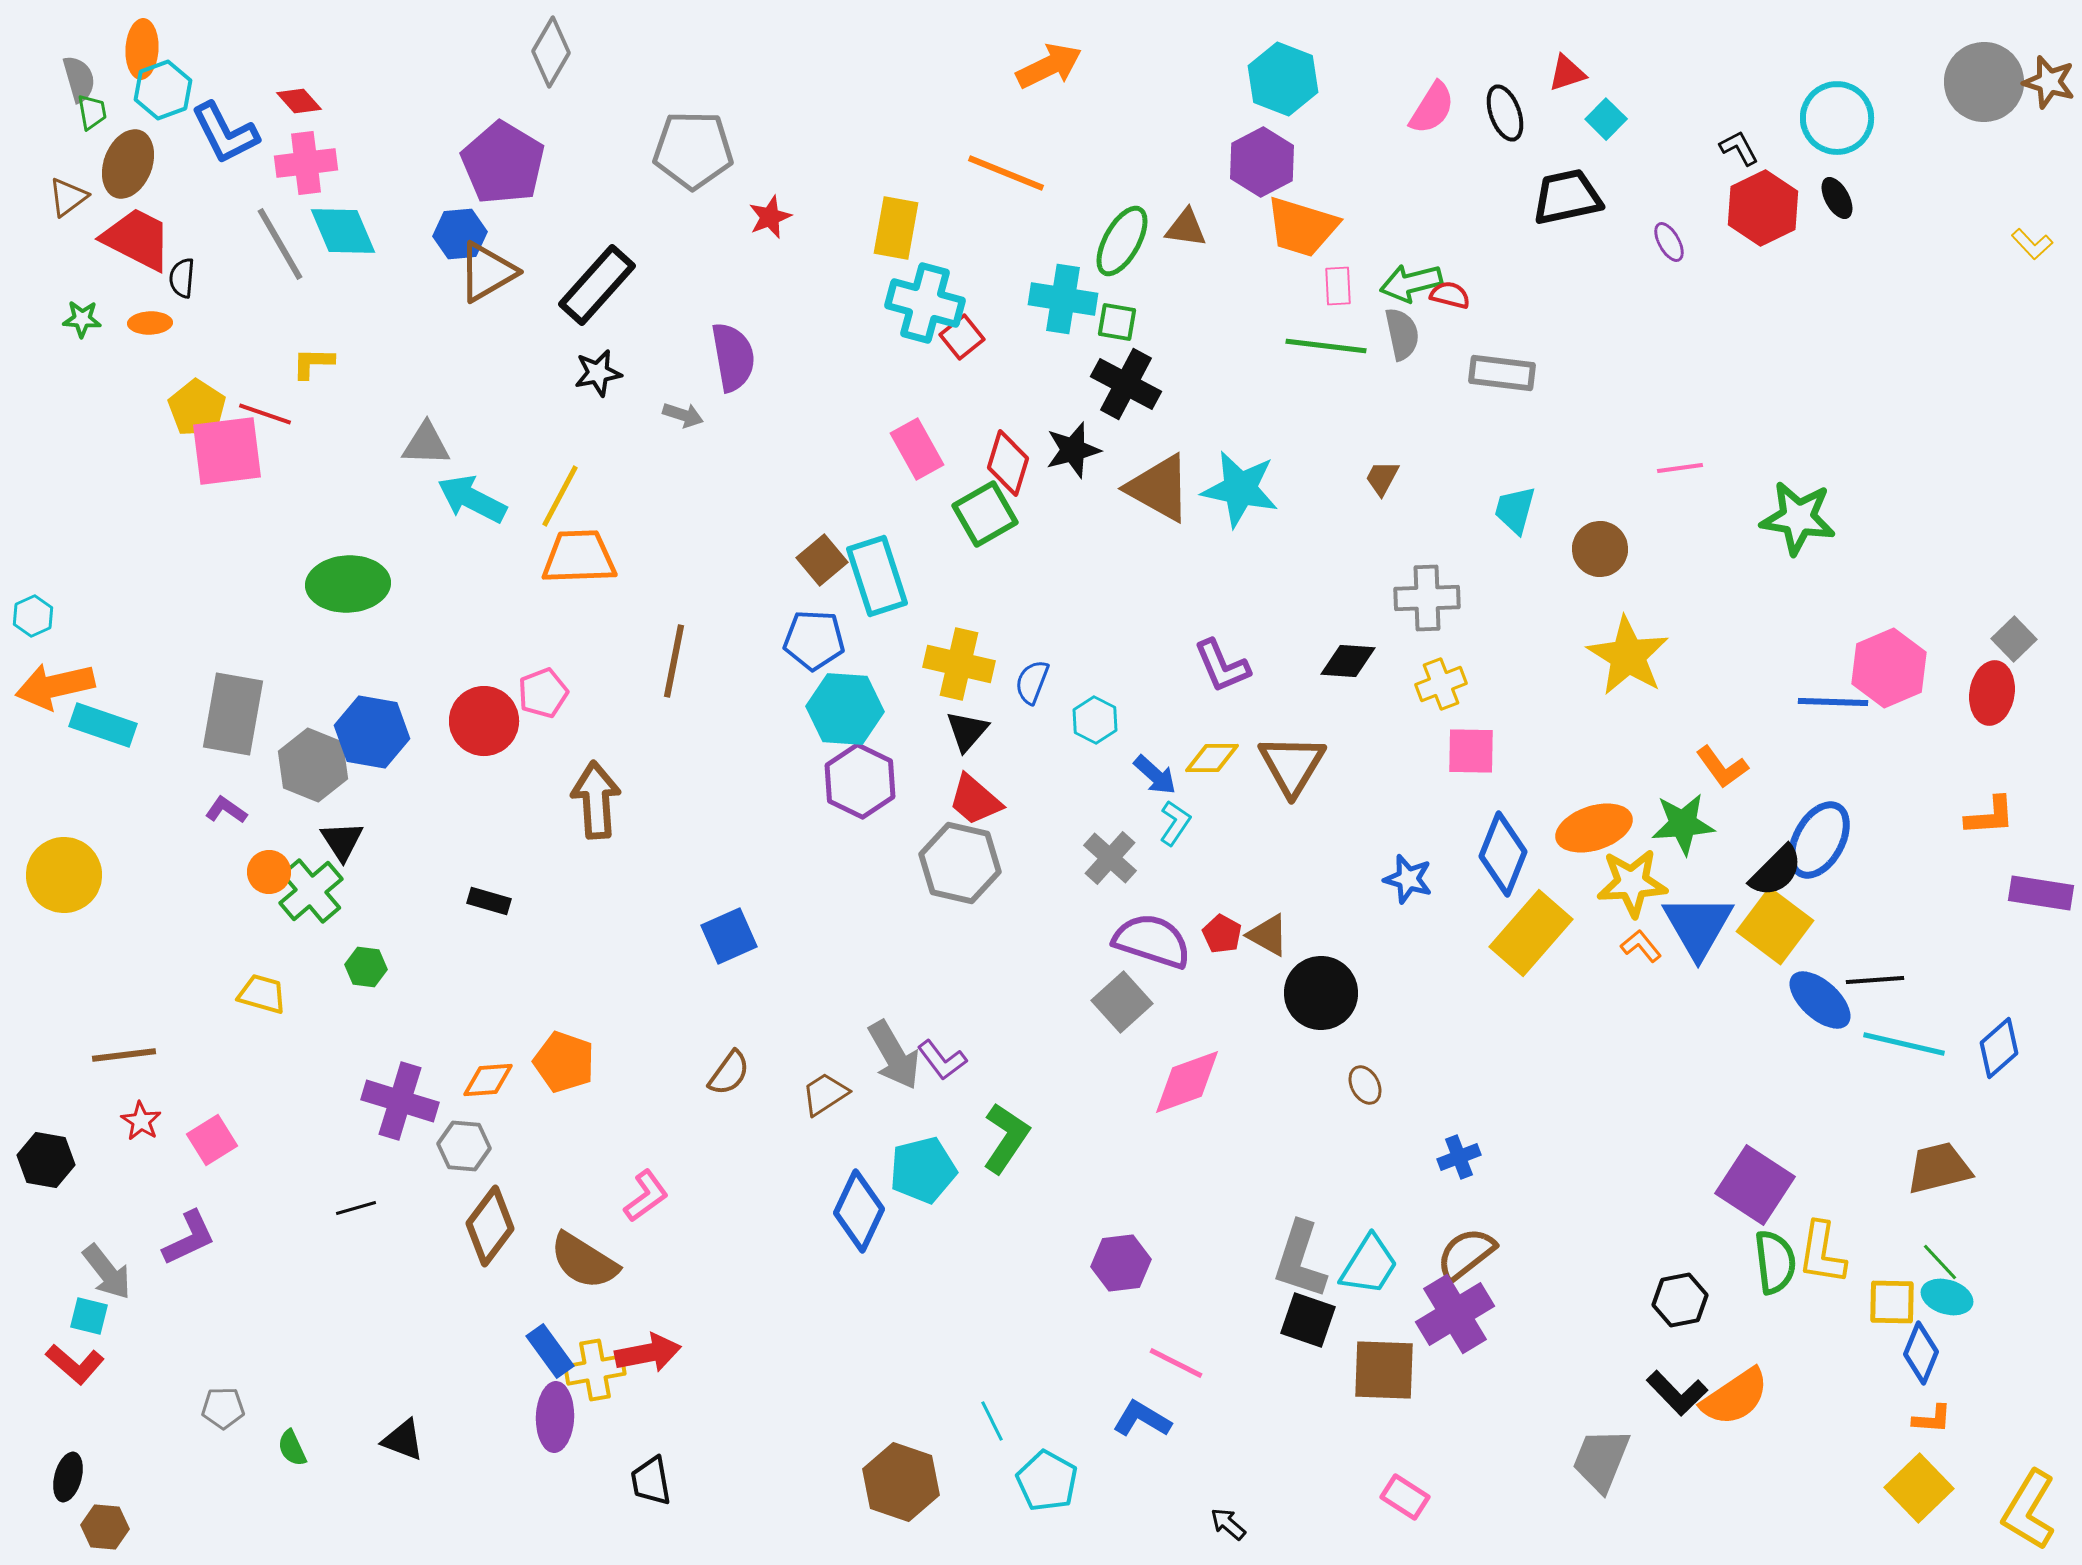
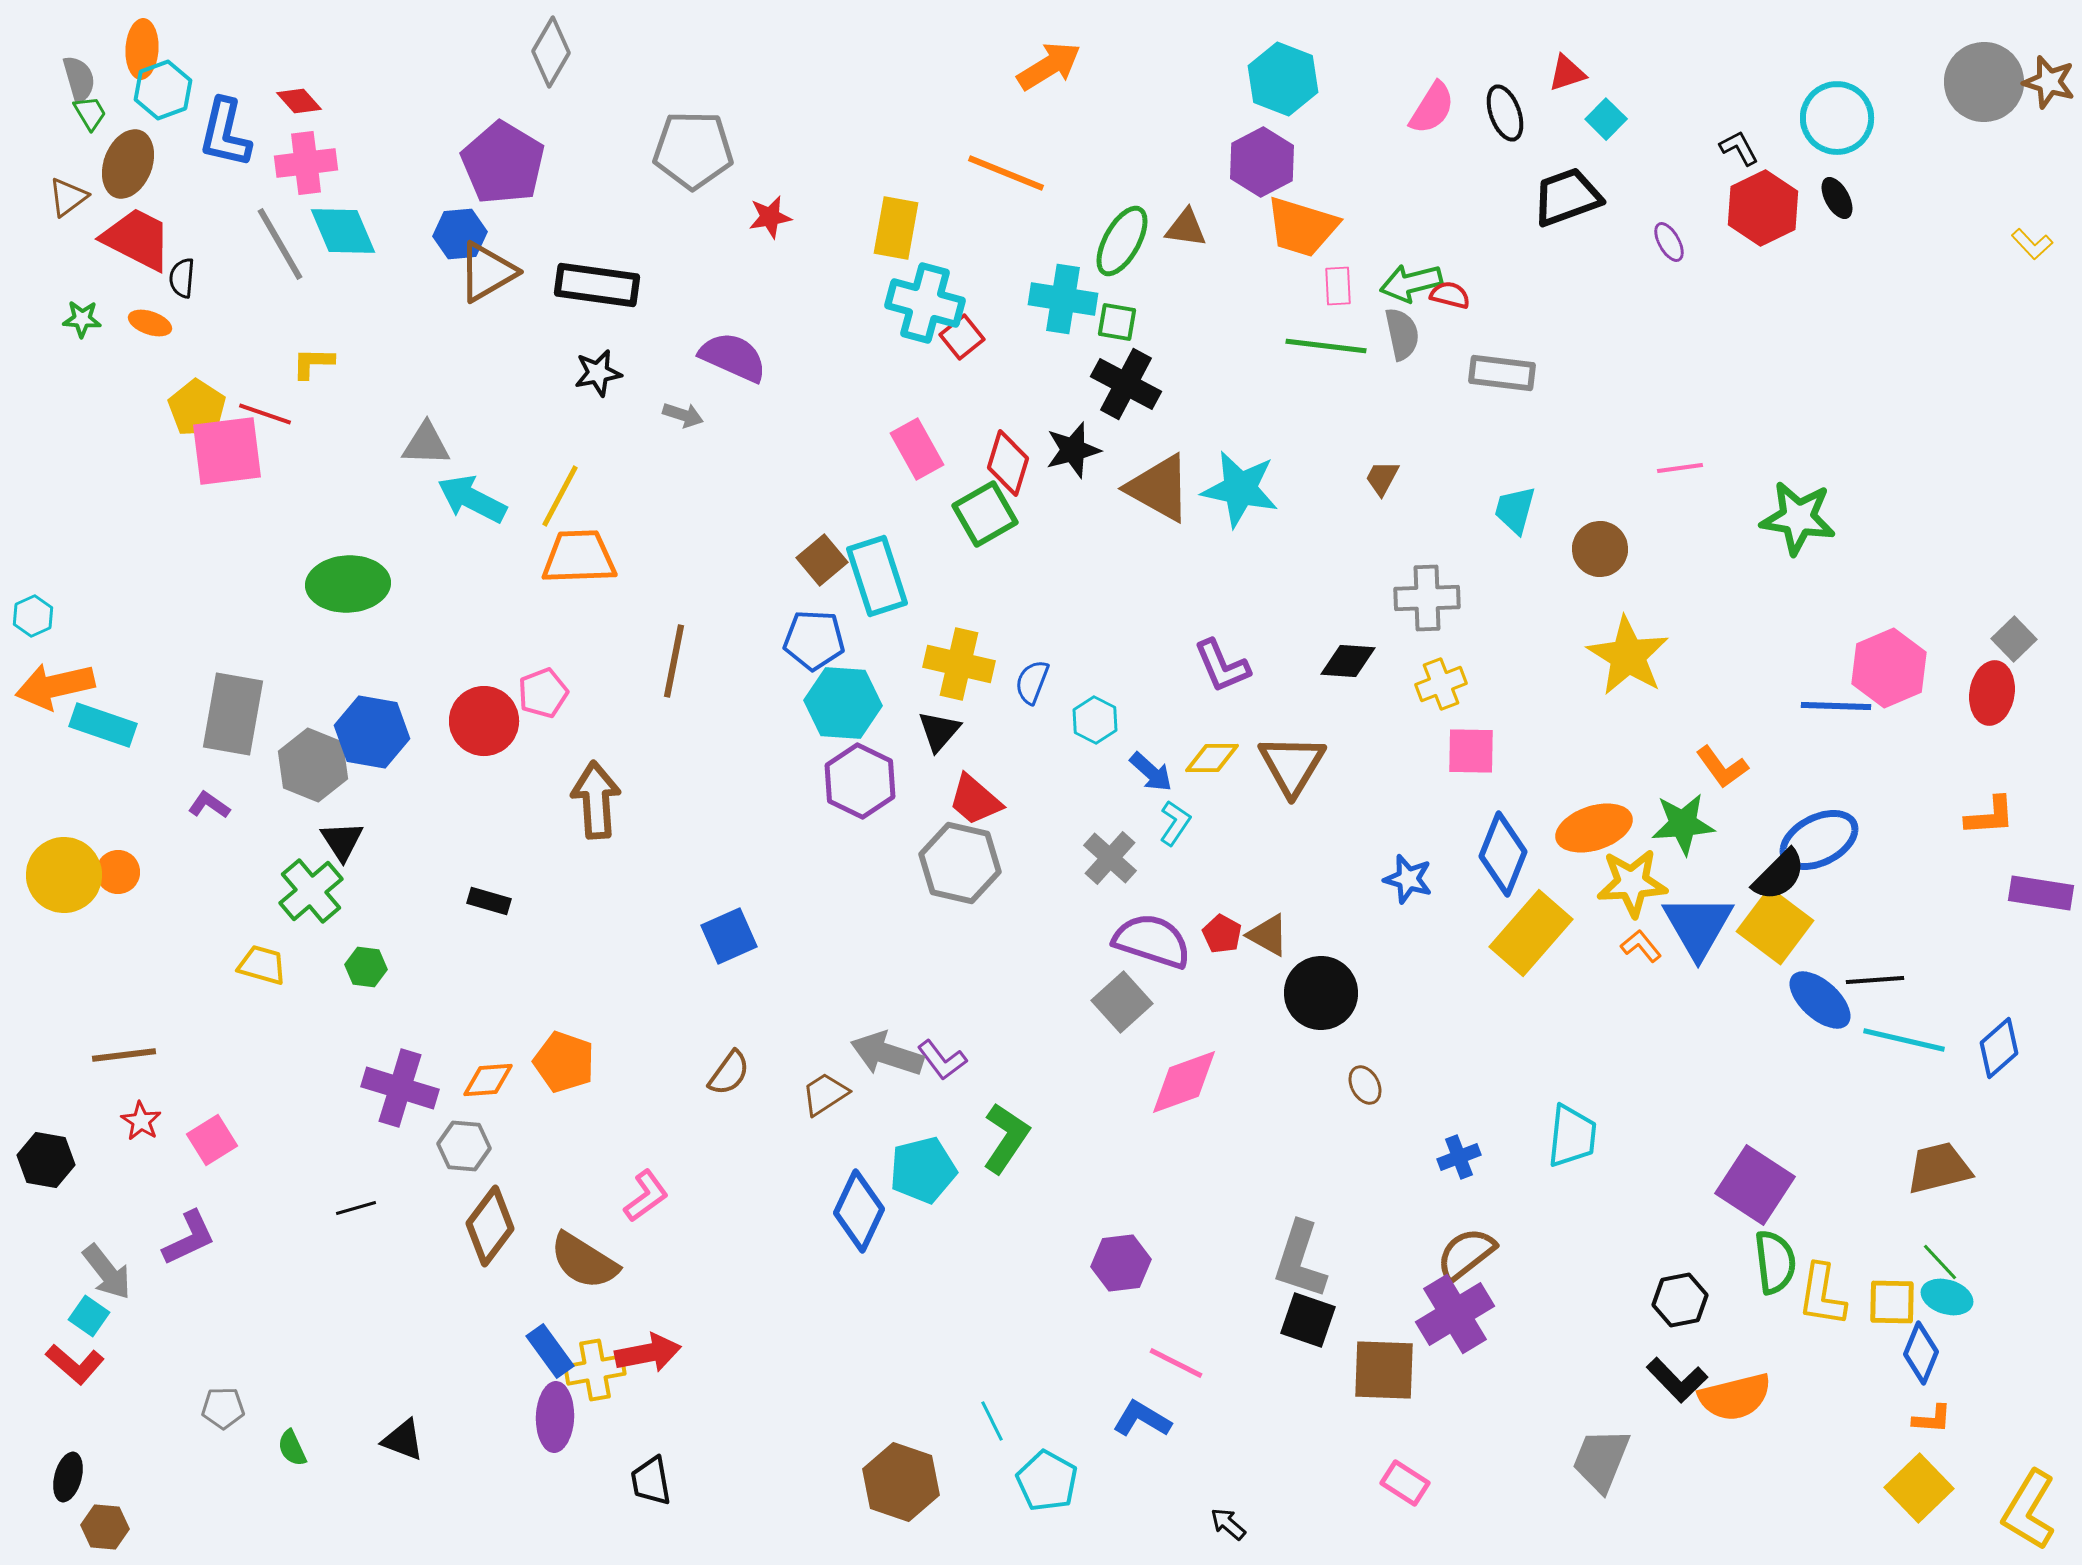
orange arrow at (1049, 66): rotated 6 degrees counterclockwise
green trapezoid at (92, 112): moved 2 px left, 1 px down; rotated 21 degrees counterclockwise
blue L-shape at (225, 133): rotated 40 degrees clockwise
black trapezoid at (1567, 197): rotated 8 degrees counterclockwise
red star at (770, 217): rotated 12 degrees clockwise
black rectangle at (597, 285): rotated 56 degrees clockwise
orange ellipse at (150, 323): rotated 21 degrees clockwise
purple semicircle at (733, 357): rotated 56 degrees counterclockwise
blue line at (1833, 702): moved 3 px right, 4 px down
cyan hexagon at (845, 709): moved 2 px left, 6 px up
black triangle at (967, 731): moved 28 px left
blue arrow at (1155, 775): moved 4 px left, 3 px up
purple L-shape at (226, 810): moved 17 px left, 5 px up
blue ellipse at (1819, 840): rotated 34 degrees clockwise
black semicircle at (1776, 871): moved 3 px right, 4 px down
orange circle at (269, 872): moved 151 px left
yellow trapezoid at (262, 994): moved 29 px up
cyan line at (1904, 1044): moved 4 px up
gray arrow at (894, 1055): moved 7 px left, 1 px up; rotated 138 degrees clockwise
pink diamond at (1187, 1082): moved 3 px left
purple cross at (400, 1101): moved 13 px up
yellow L-shape at (1822, 1253): moved 42 px down
cyan trapezoid at (1369, 1265): moved 203 px right, 129 px up; rotated 26 degrees counterclockwise
cyan square at (89, 1316): rotated 21 degrees clockwise
black L-shape at (1677, 1393): moved 13 px up
orange semicircle at (1735, 1397): rotated 20 degrees clockwise
pink rectangle at (1405, 1497): moved 14 px up
